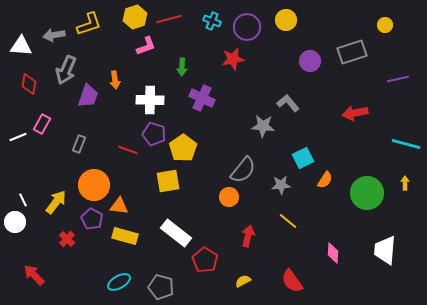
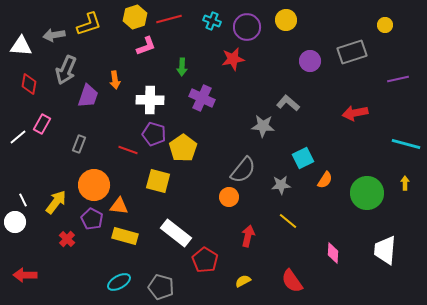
gray L-shape at (288, 103): rotated 10 degrees counterclockwise
white line at (18, 137): rotated 18 degrees counterclockwise
yellow square at (168, 181): moved 10 px left; rotated 25 degrees clockwise
red arrow at (34, 275): moved 9 px left; rotated 45 degrees counterclockwise
